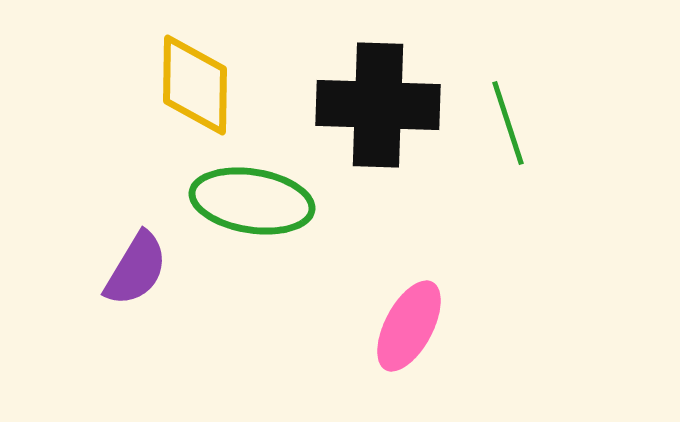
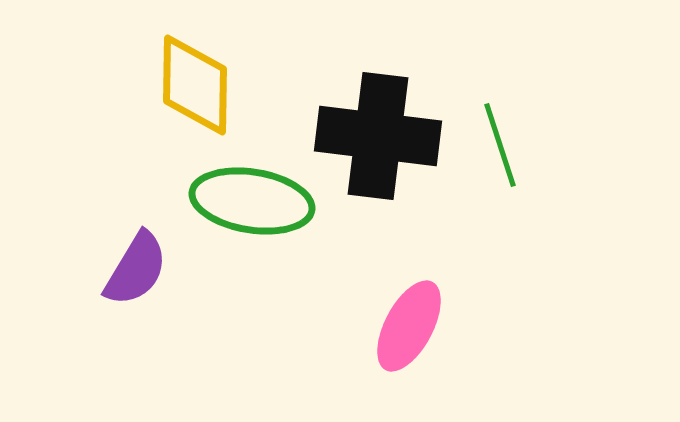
black cross: moved 31 px down; rotated 5 degrees clockwise
green line: moved 8 px left, 22 px down
